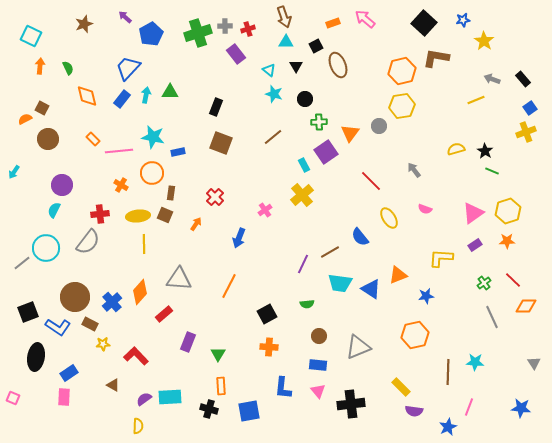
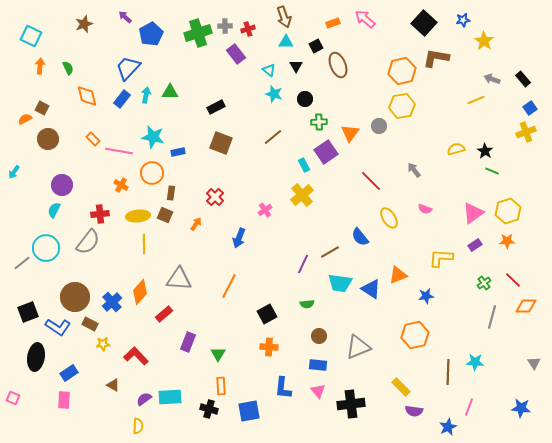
black rectangle at (216, 107): rotated 42 degrees clockwise
pink line at (119, 151): rotated 16 degrees clockwise
gray line at (492, 317): rotated 40 degrees clockwise
pink rectangle at (64, 397): moved 3 px down
